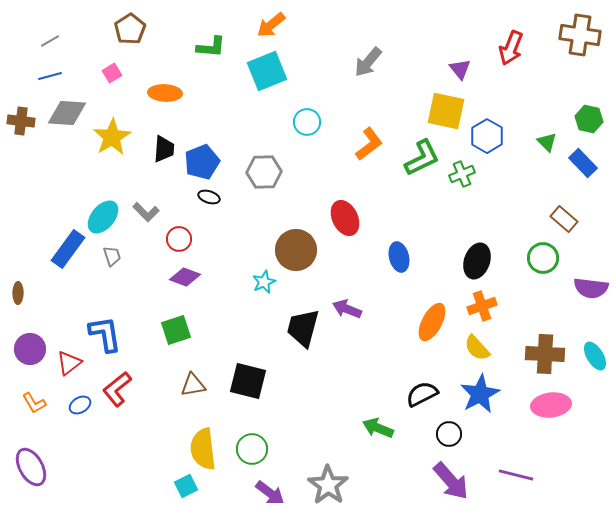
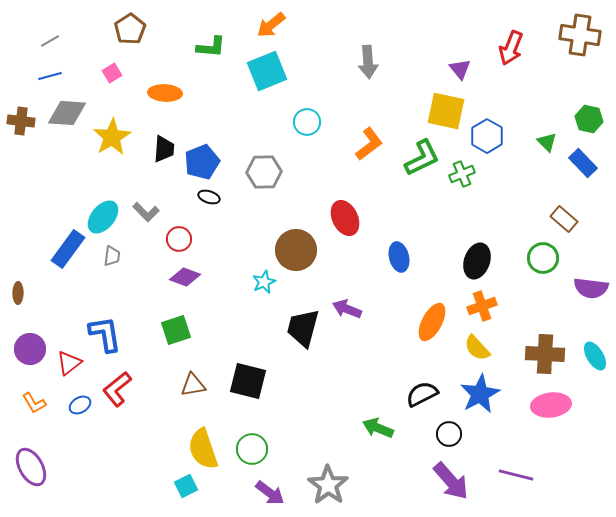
gray arrow at (368, 62): rotated 44 degrees counterclockwise
gray trapezoid at (112, 256): rotated 25 degrees clockwise
yellow semicircle at (203, 449): rotated 12 degrees counterclockwise
